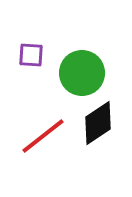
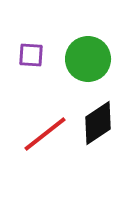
green circle: moved 6 px right, 14 px up
red line: moved 2 px right, 2 px up
